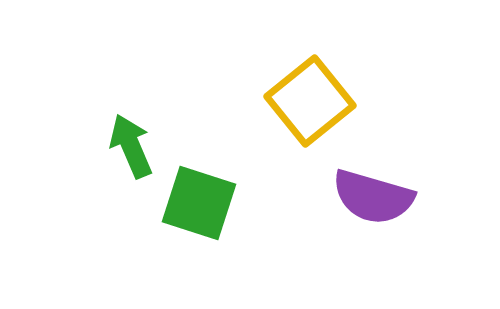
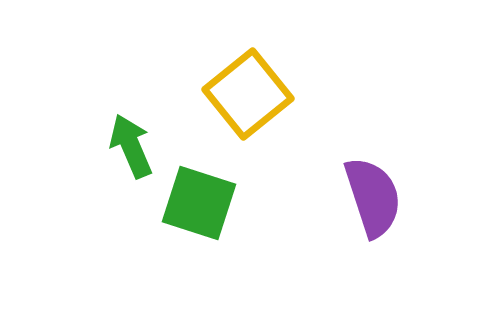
yellow square: moved 62 px left, 7 px up
purple semicircle: rotated 124 degrees counterclockwise
